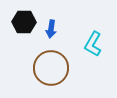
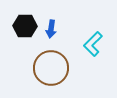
black hexagon: moved 1 px right, 4 px down
cyan L-shape: rotated 15 degrees clockwise
